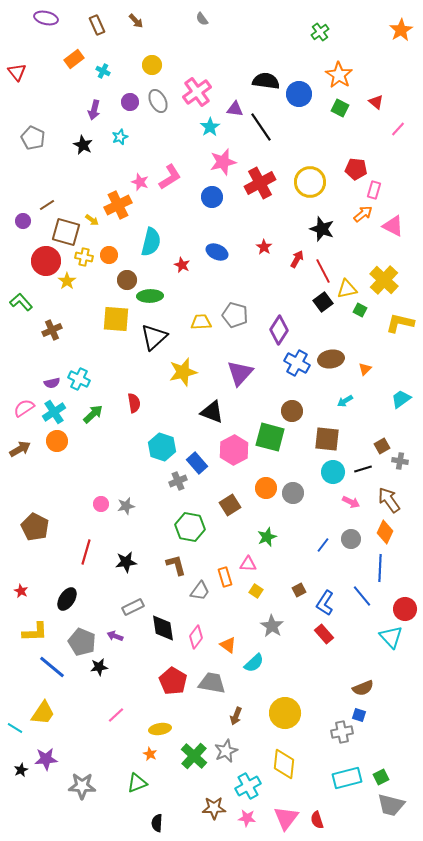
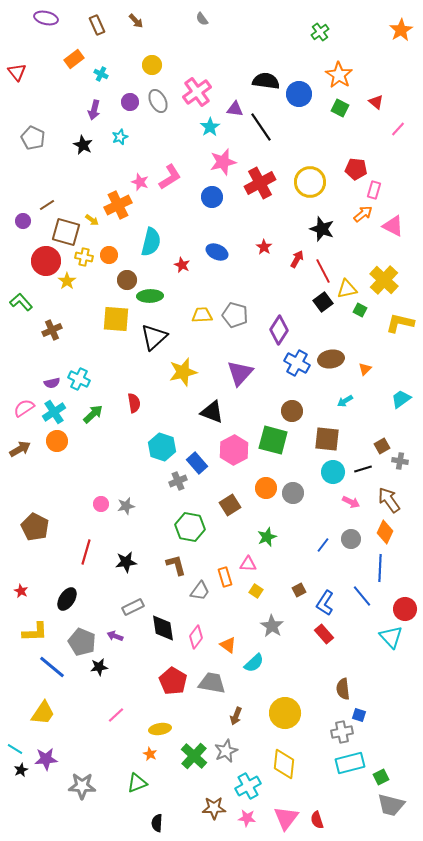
cyan cross at (103, 71): moved 2 px left, 3 px down
yellow trapezoid at (201, 322): moved 1 px right, 7 px up
green square at (270, 437): moved 3 px right, 3 px down
brown semicircle at (363, 688): moved 20 px left, 1 px down; rotated 105 degrees clockwise
cyan line at (15, 728): moved 21 px down
cyan rectangle at (347, 778): moved 3 px right, 15 px up
